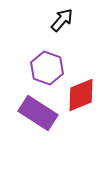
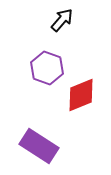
purple rectangle: moved 1 px right, 33 px down
